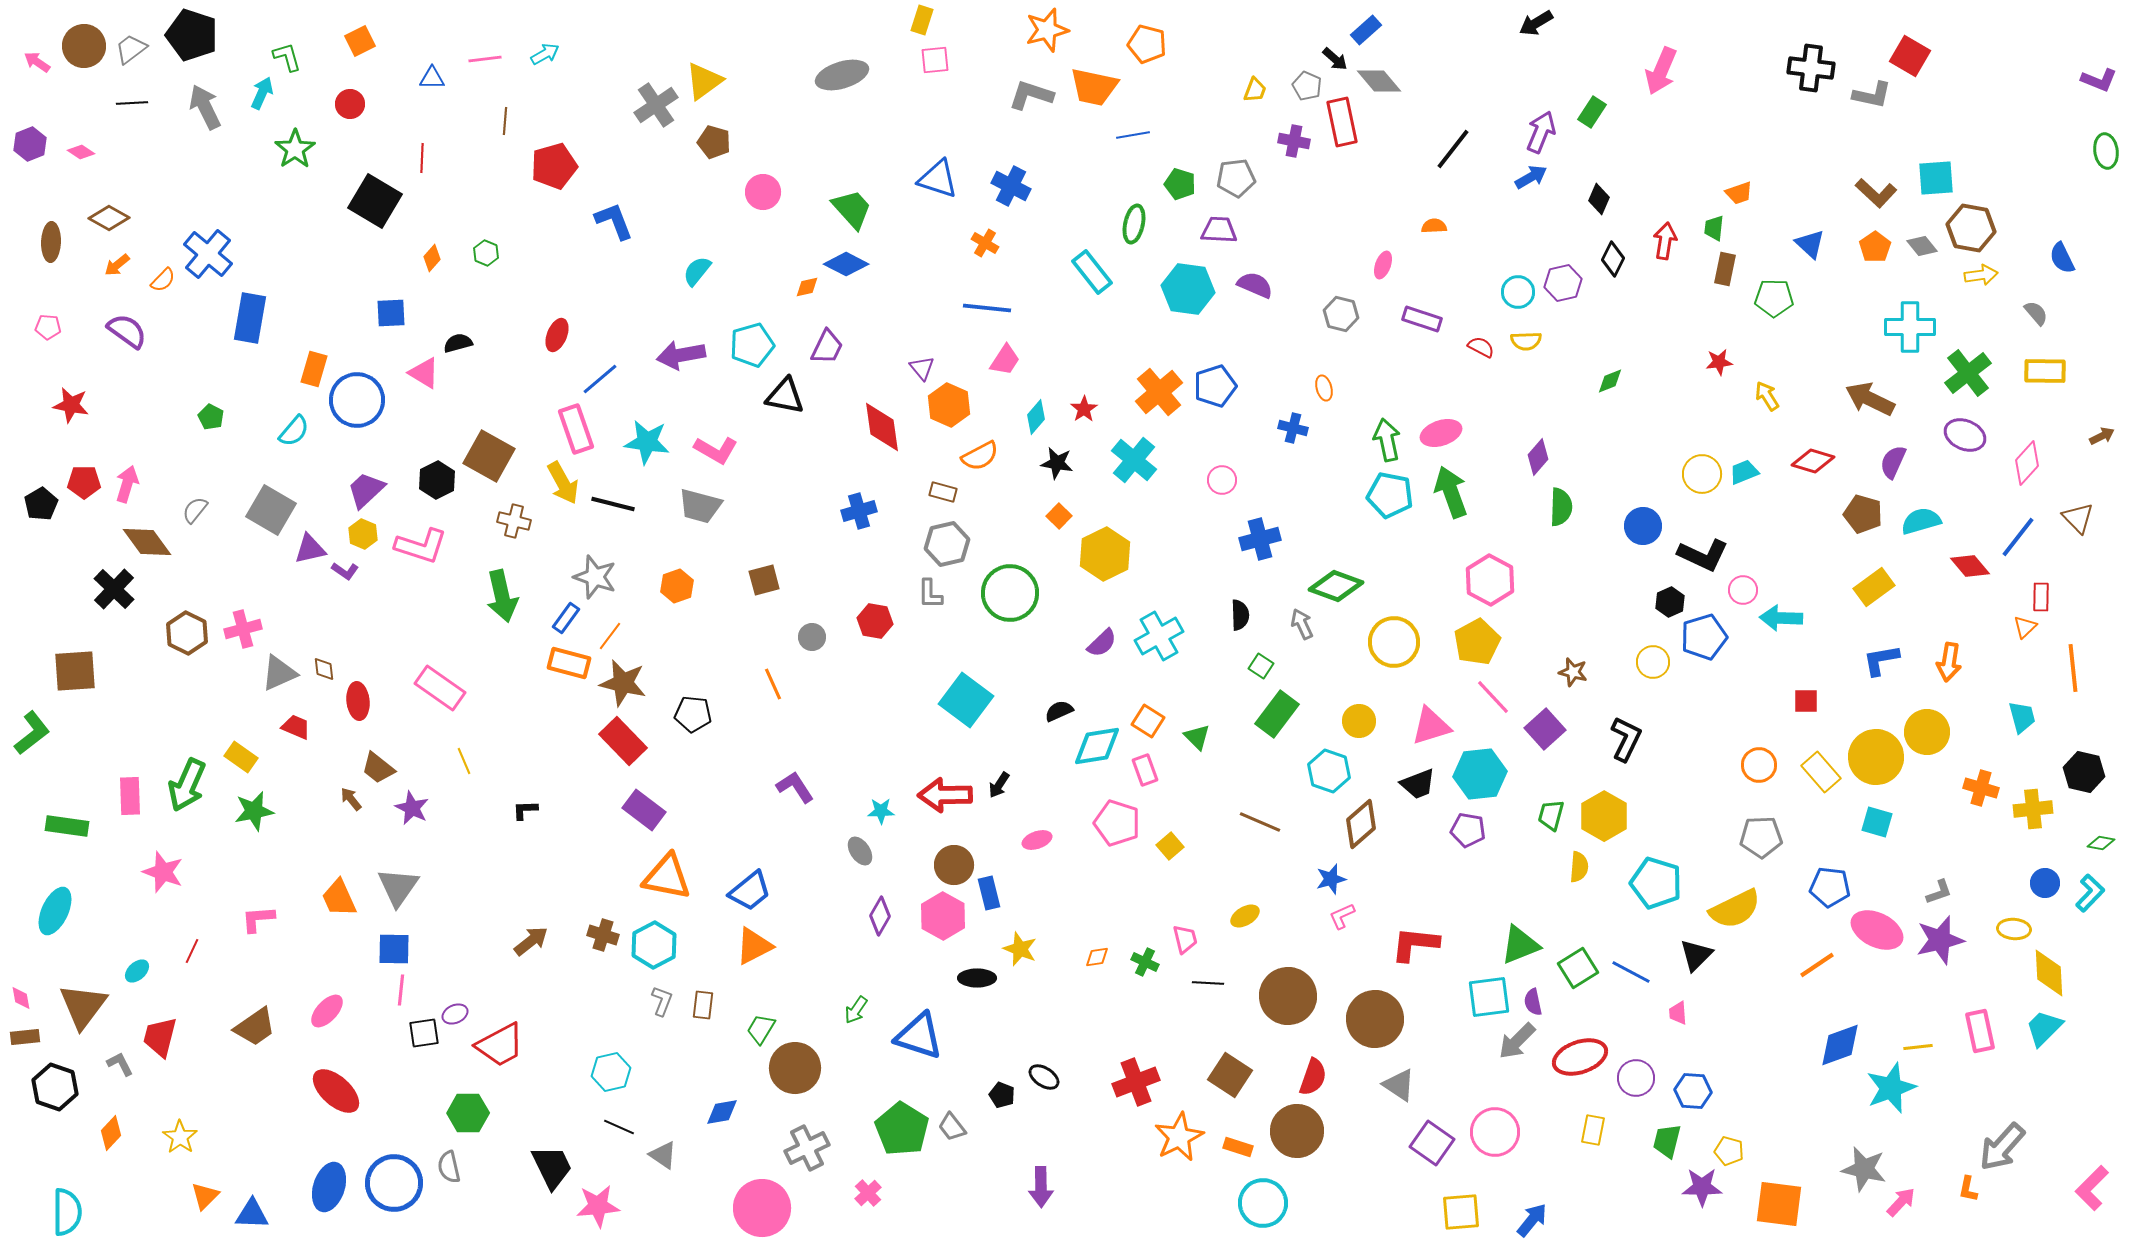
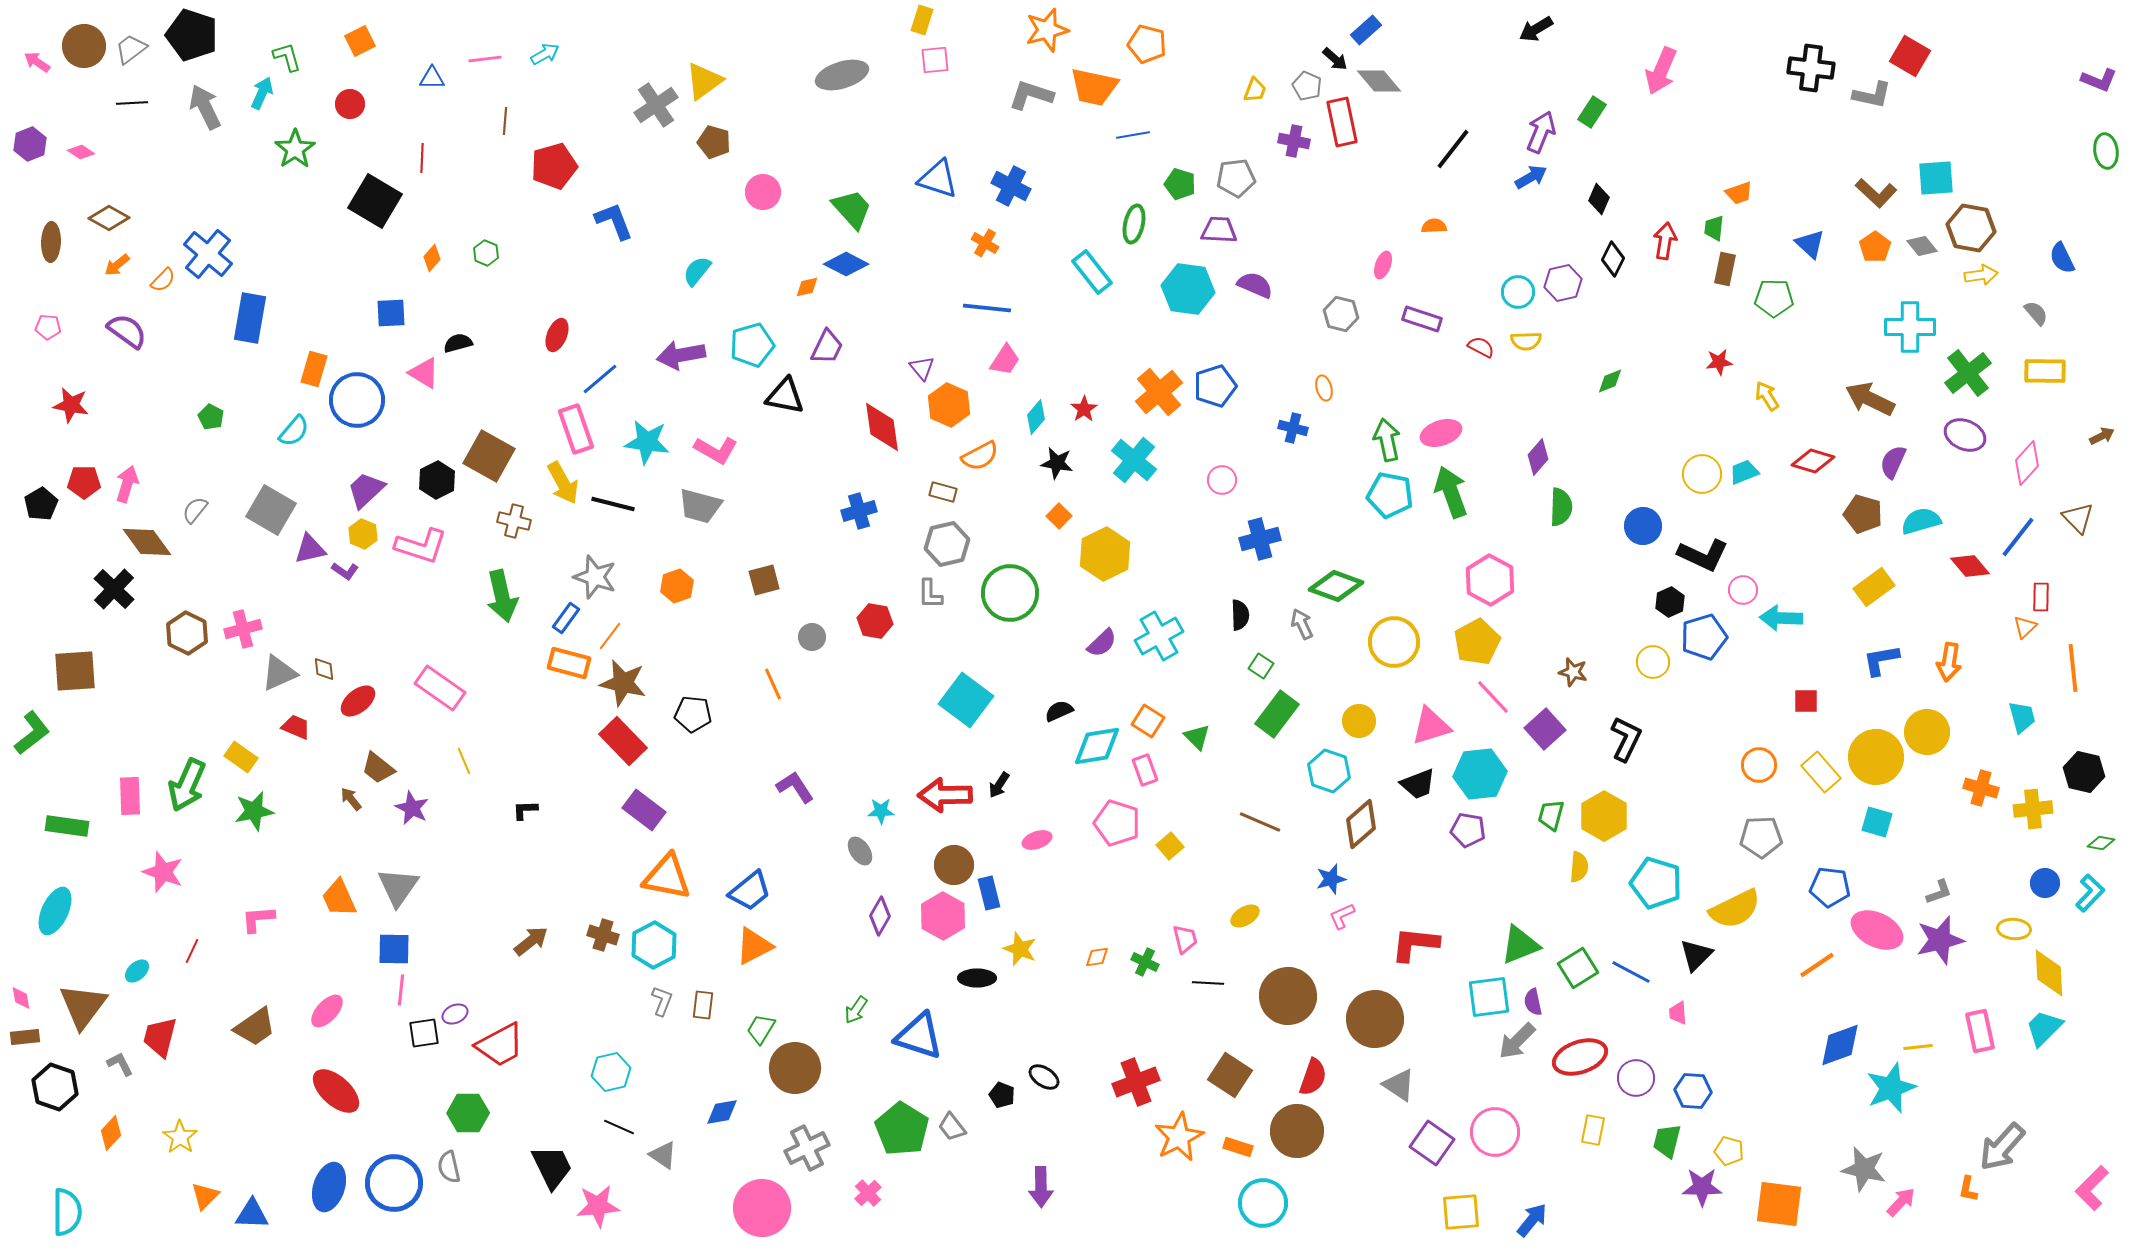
black arrow at (1536, 23): moved 6 px down
red ellipse at (358, 701): rotated 57 degrees clockwise
